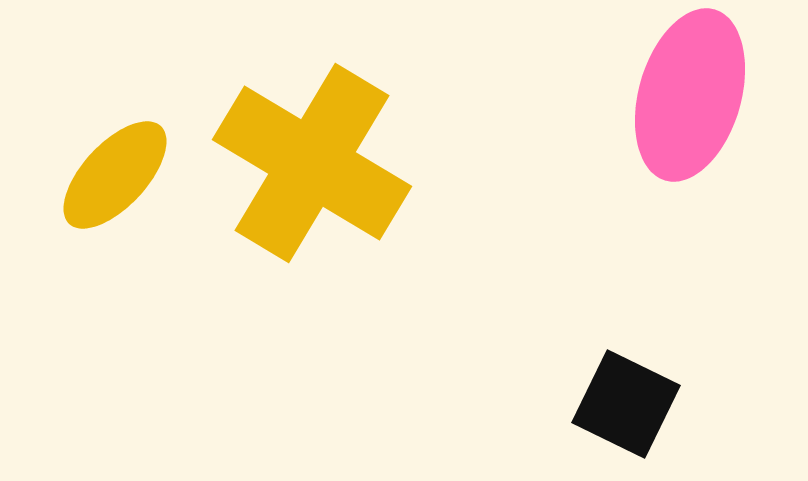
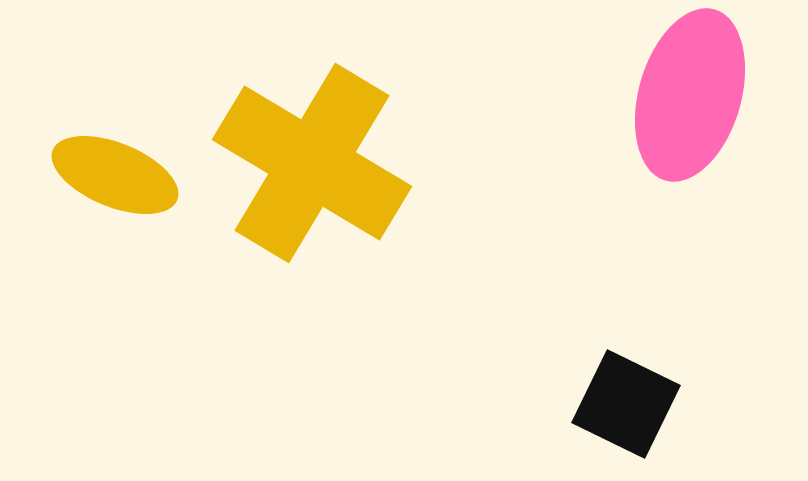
yellow ellipse: rotated 69 degrees clockwise
